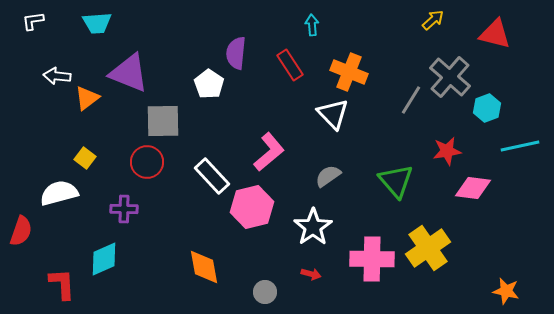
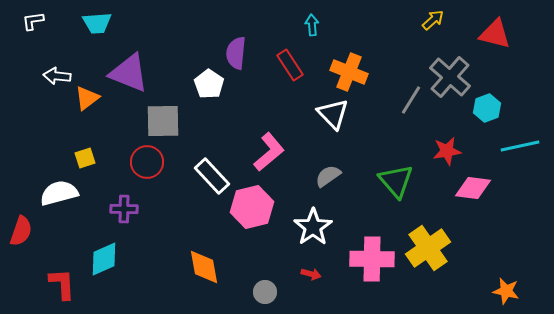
yellow square: rotated 35 degrees clockwise
